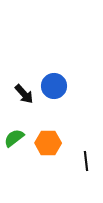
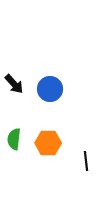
blue circle: moved 4 px left, 3 px down
black arrow: moved 10 px left, 10 px up
green semicircle: moved 1 px down; rotated 45 degrees counterclockwise
